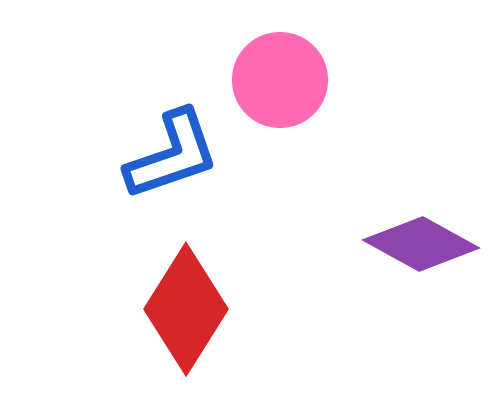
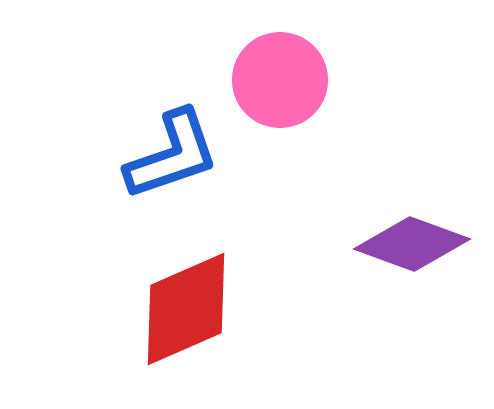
purple diamond: moved 9 px left; rotated 9 degrees counterclockwise
red diamond: rotated 34 degrees clockwise
